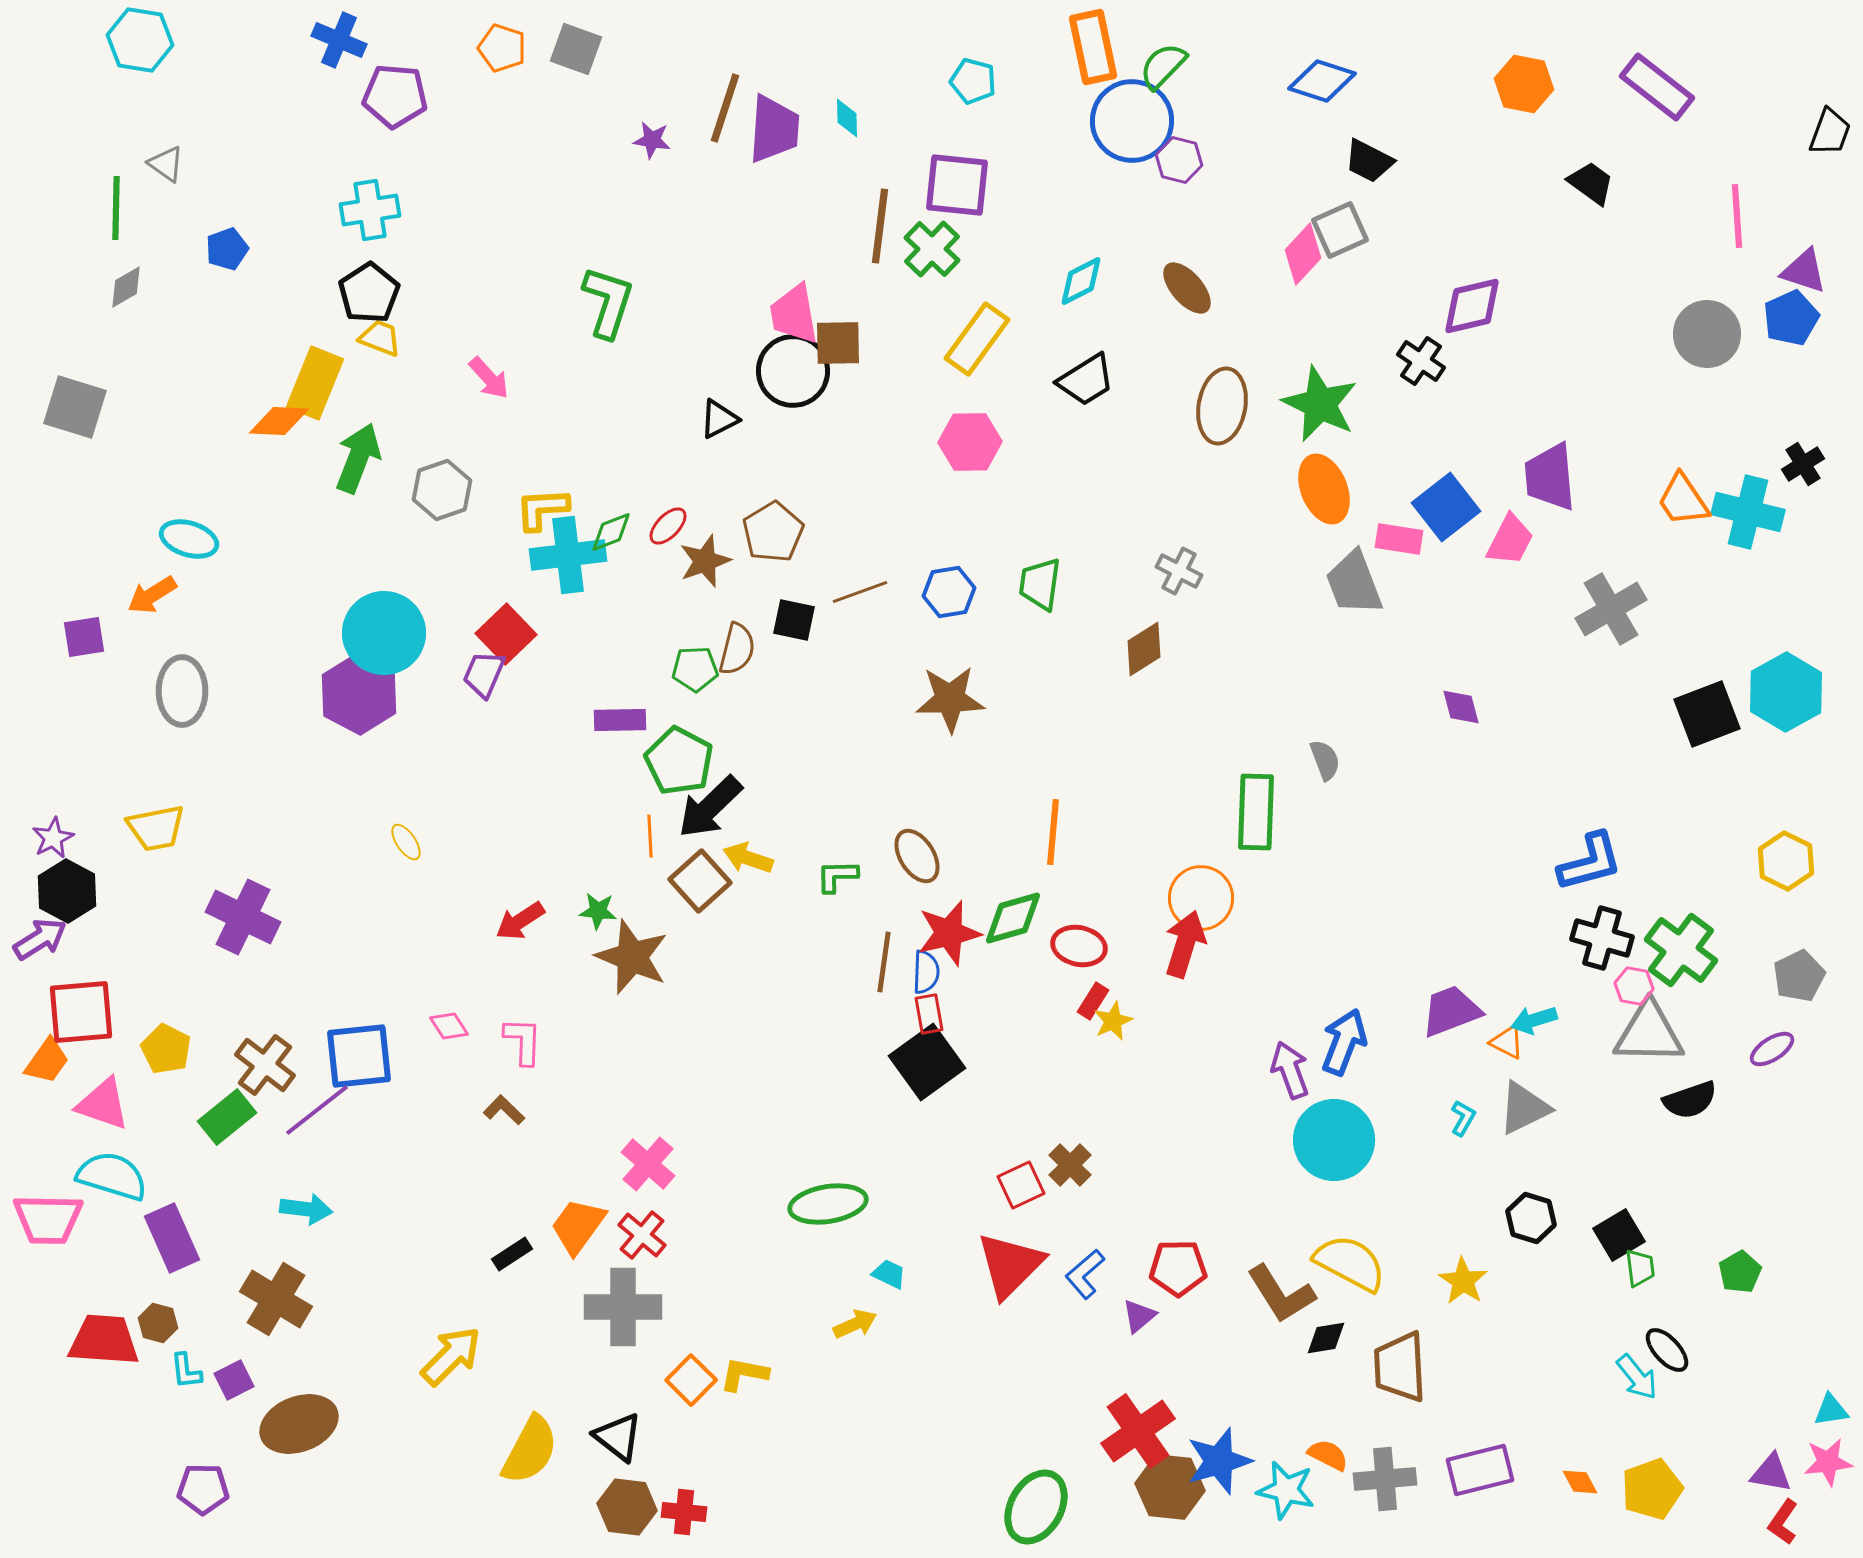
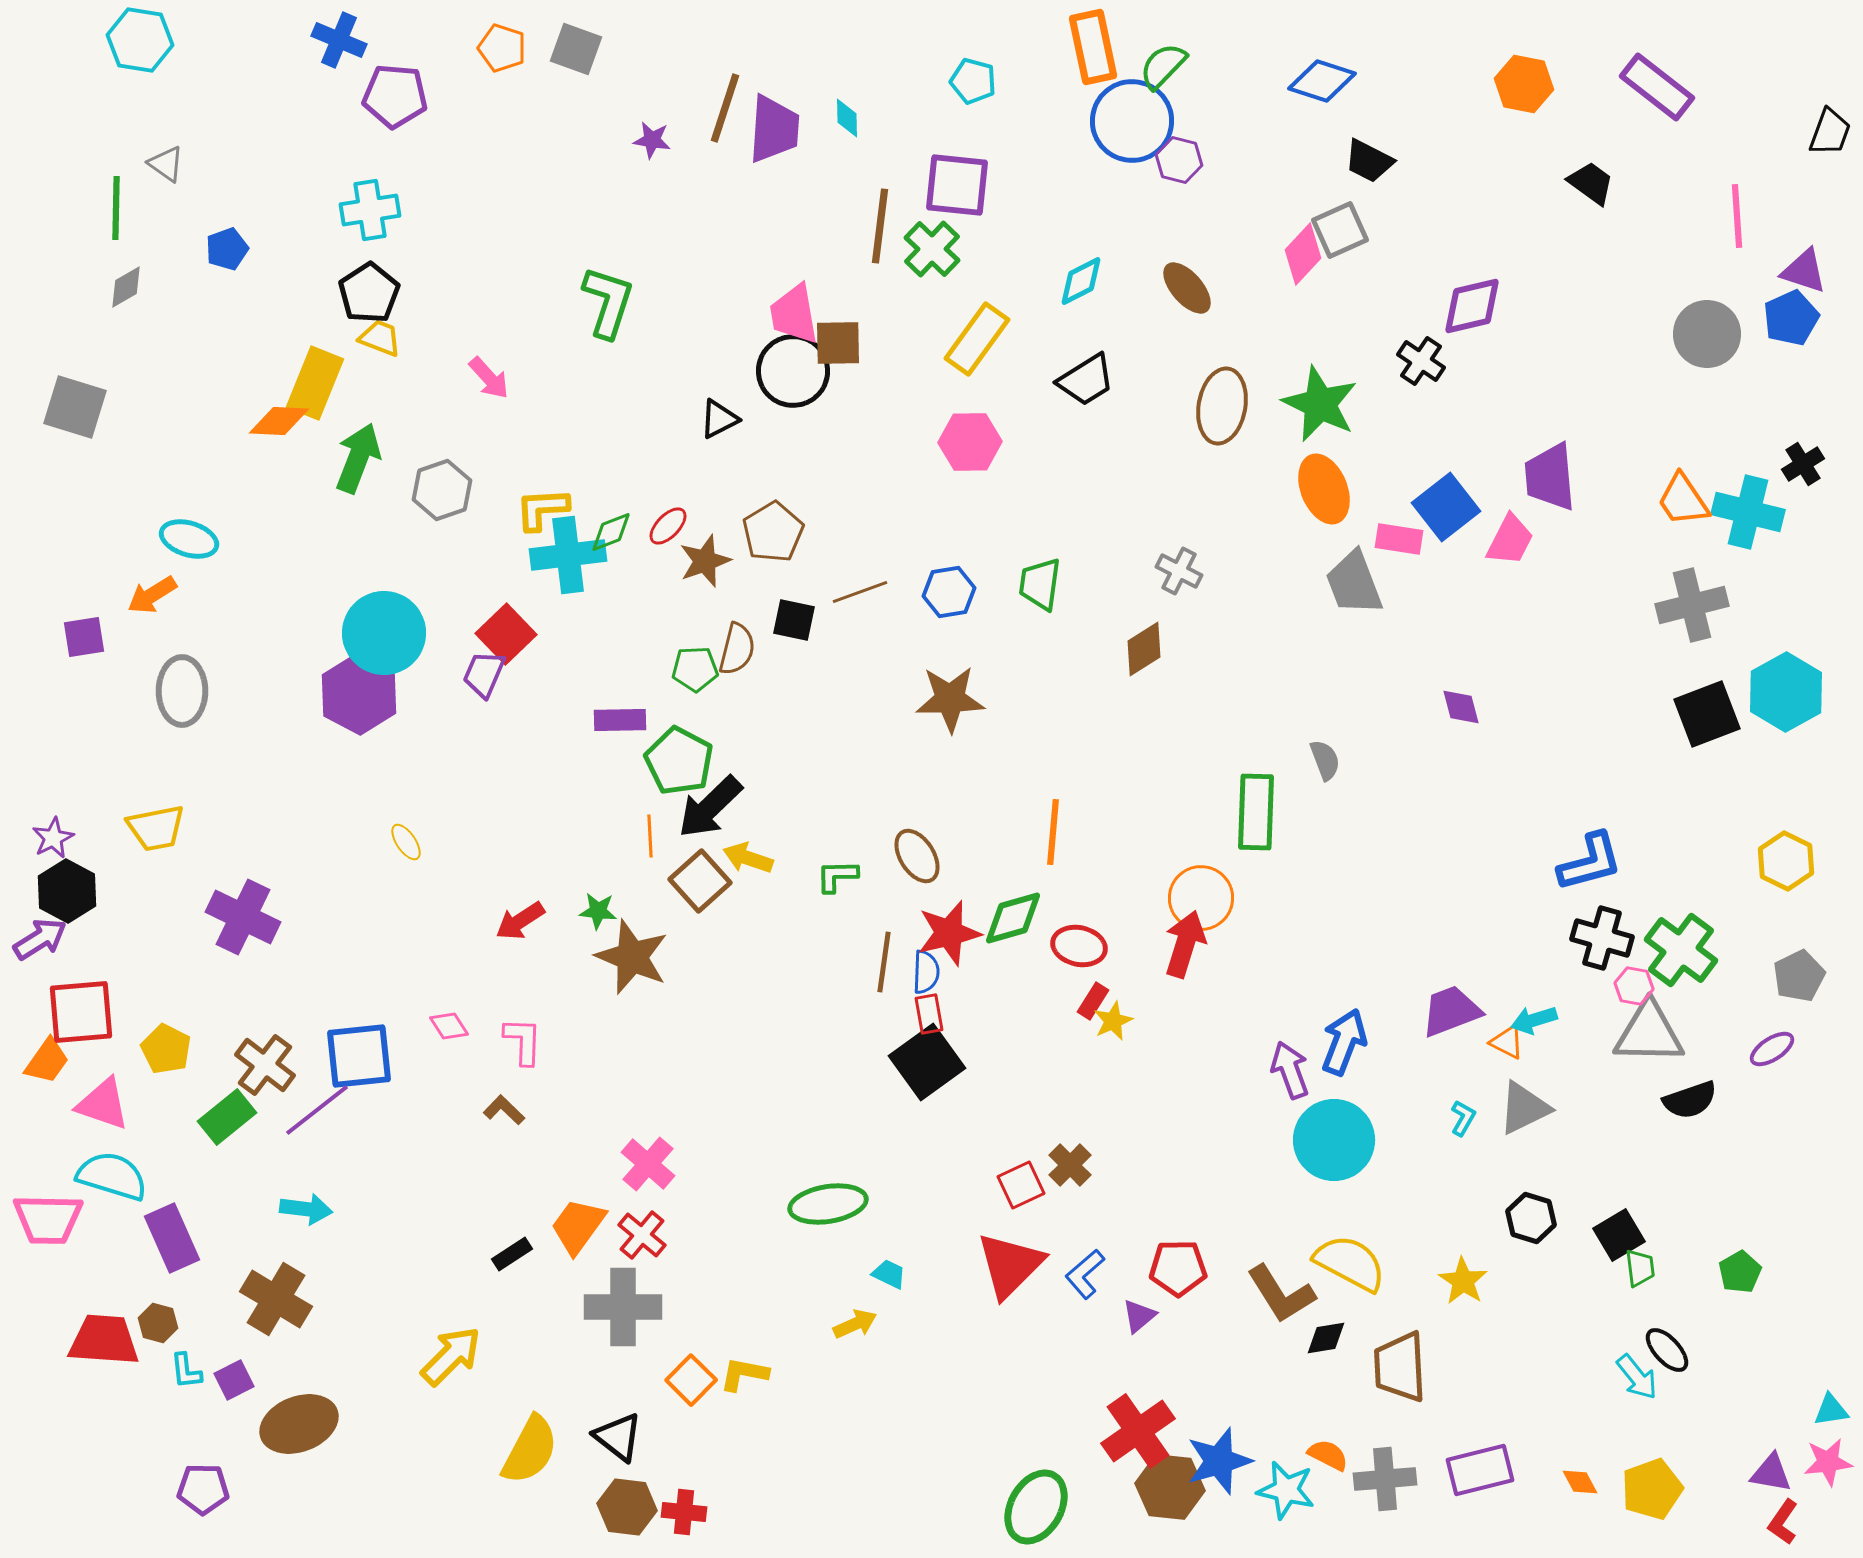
gray cross at (1611, 609): moved 81 px right, 4 px up; rotated 16 degrees clockwise
